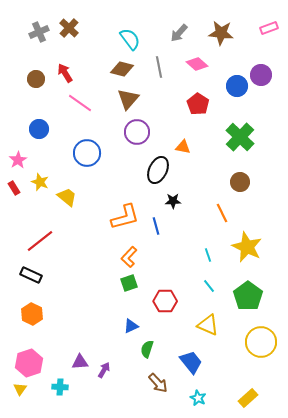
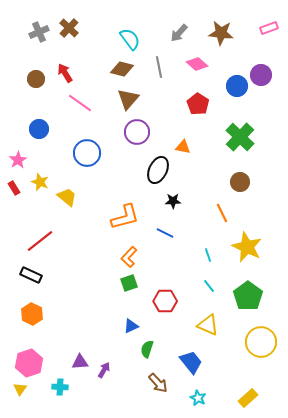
blue line at (156, 226): moved 9 px right, 7 px down; rotated 48 degrees counterclockwise
